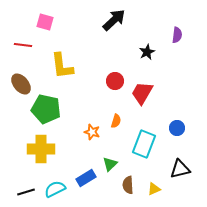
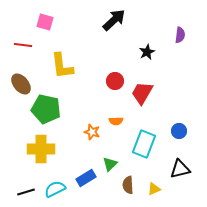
purple semicircle: moved 3 px right
orange semicircle: rotated 72 degrees clockwise
blue circle: moved 2 px right, 3 px down
